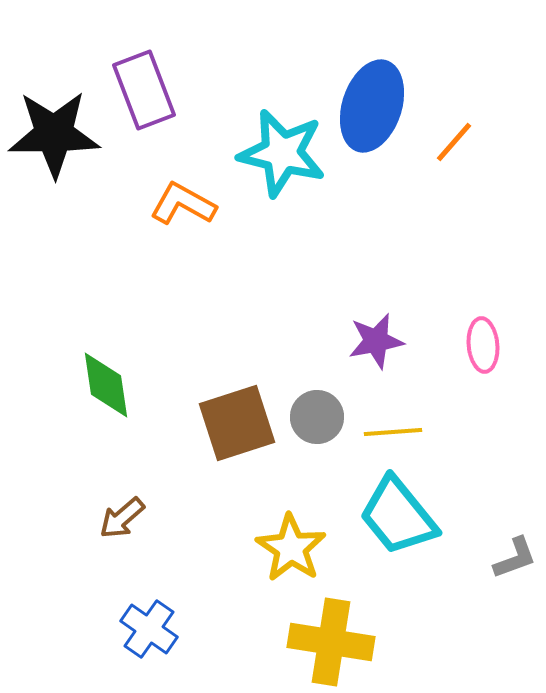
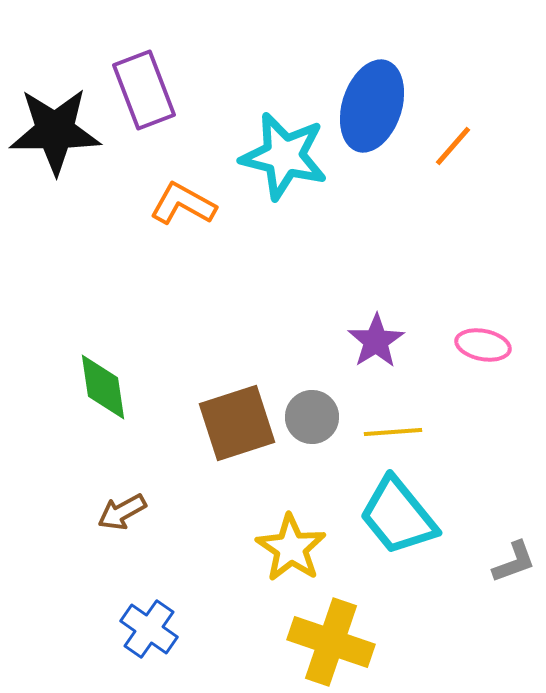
black star: moved 1 px right, 3 px up
orange line: moved 1 px left, 4 px down
cyan star: moved 2 px right, 3 px down
purple star: rotated 22 degrees counterclockwise
pink ellipse: rotated 74 degrees counterclockwise
green diamond: moved 3 px left, 2 px down
gray circle: moved 5 px left
brown arrow: moved 6 px up; rotated 12 degrees clockwise
gray L-shape: moved 1 px left, 4 px down
yellow cross: rotated 10 degrees clockwise
